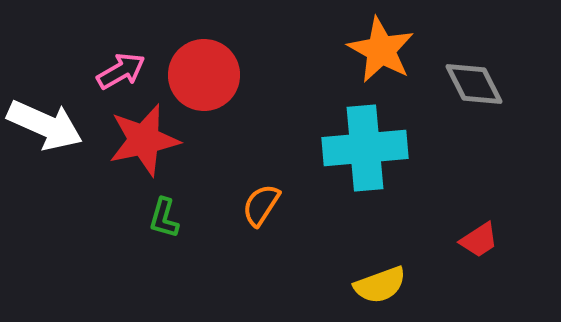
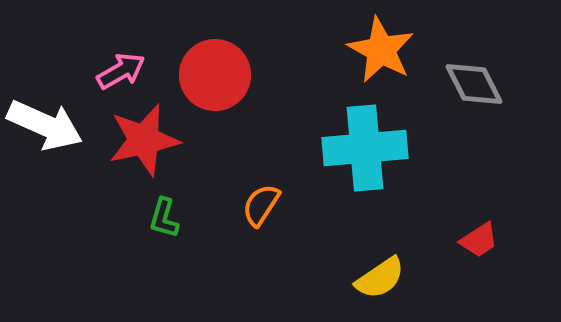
red circle: moved 11 px right
yellow semicircle: moved 7 px up; rotated 14 degrees counterclockwise
